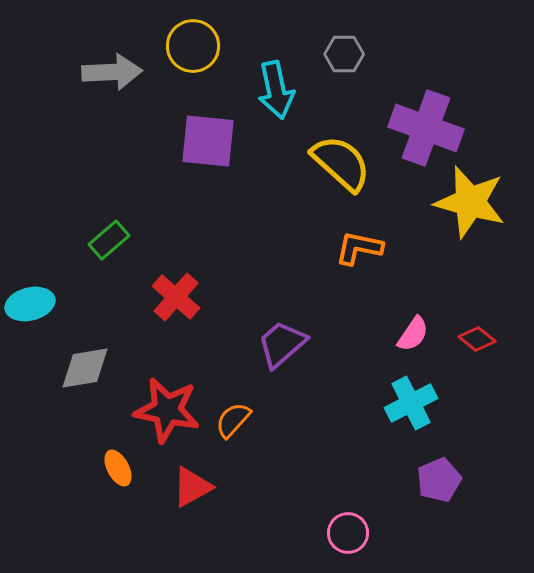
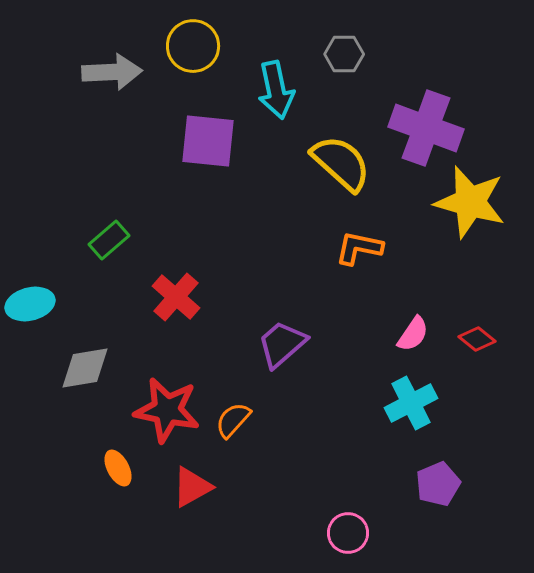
purple pentagon: moved 1 px left, 4 px down
